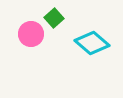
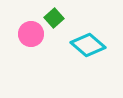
cyan diamond: moved 4 px left, 2 px down
